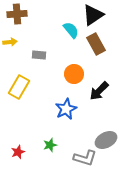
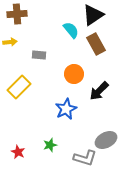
yellow rectangle: rotated 15 degrees clockwise
red star: rotated 24 degrees counterclockwise
